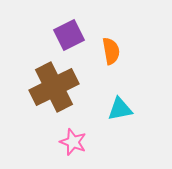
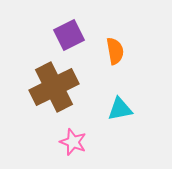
orange semicircle: moved 4 px right
